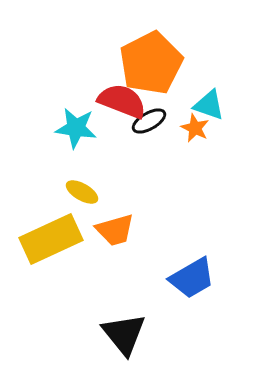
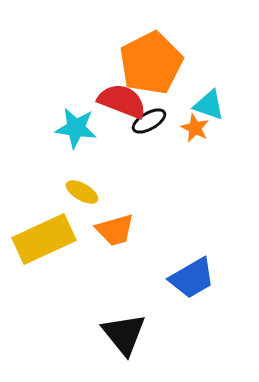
yellow rectangle: moved 7 px left
